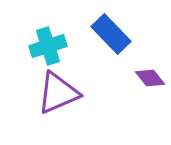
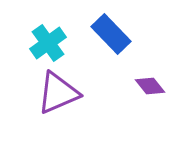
cyan cross: moved 3 px up; rotated 18 degrees counterclockwise
purple diamond: moved 8 px down
